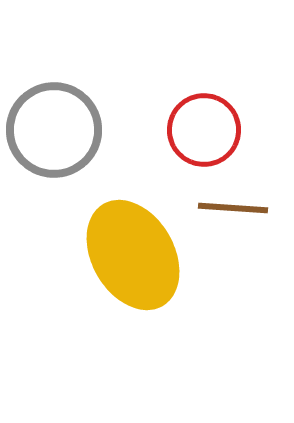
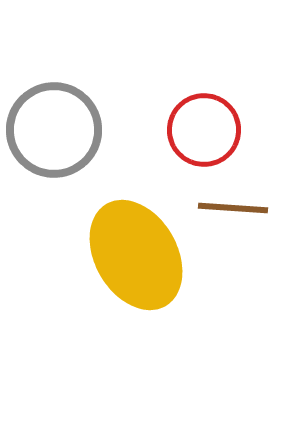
yellow ellipse: moved 3 px right
